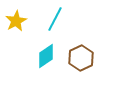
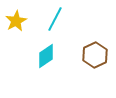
brown hexagon: moved 14 px right, 3 px up
